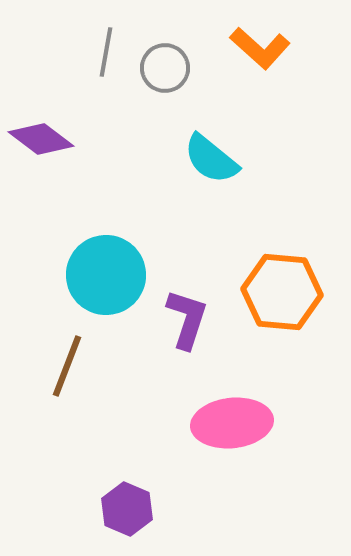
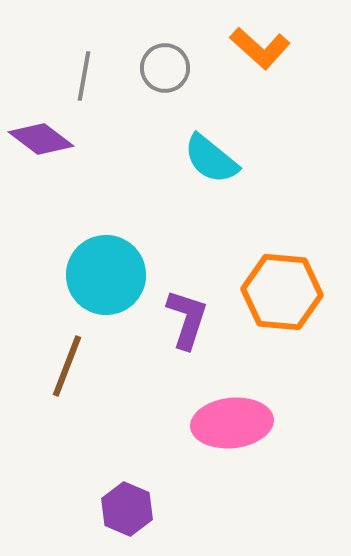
gray line: moved 22 px left, 24 px down
